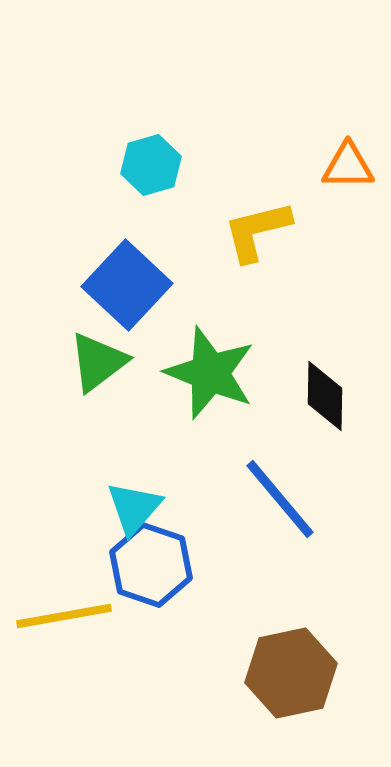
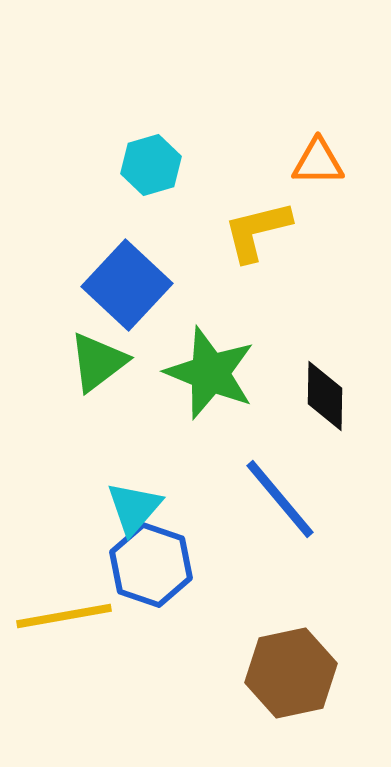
orange triangle: moved 30 px left, 4 px up
